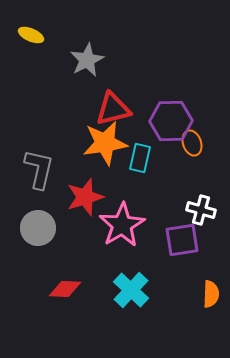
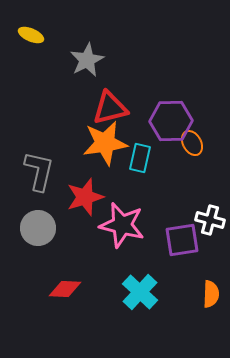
red triangle: moved 3 px left, 1 px up
orange ellipse: rotated 10 degrees counterclockwise
gray L-shape: moved 2 px down
white cross: moved 9 px right, 10 px down
pink star: rotated 27 degrees counterclockwise
cyan cross: moved 9 px right, 2 px down
